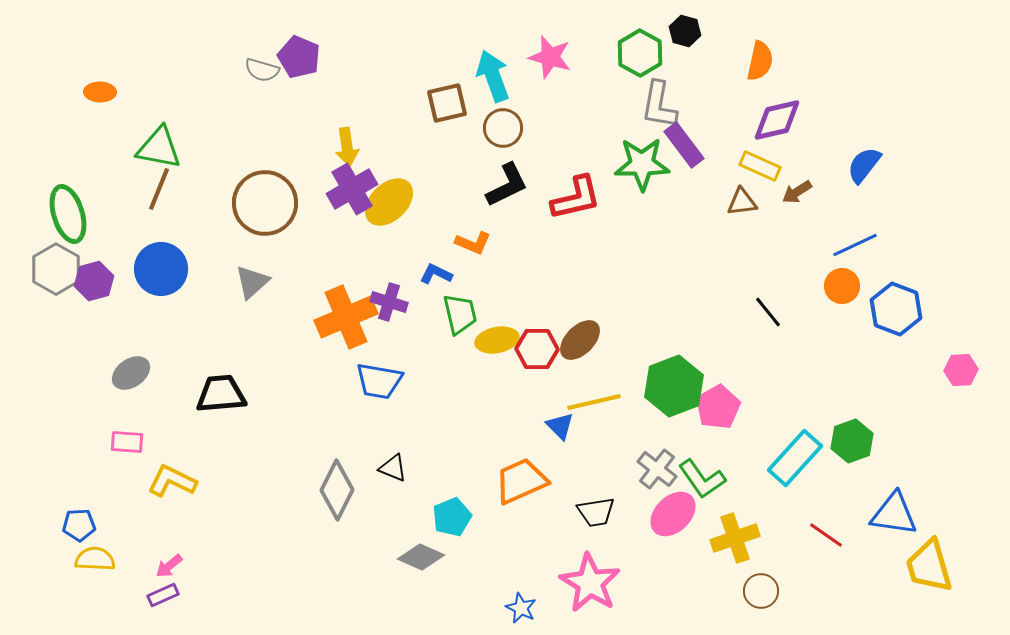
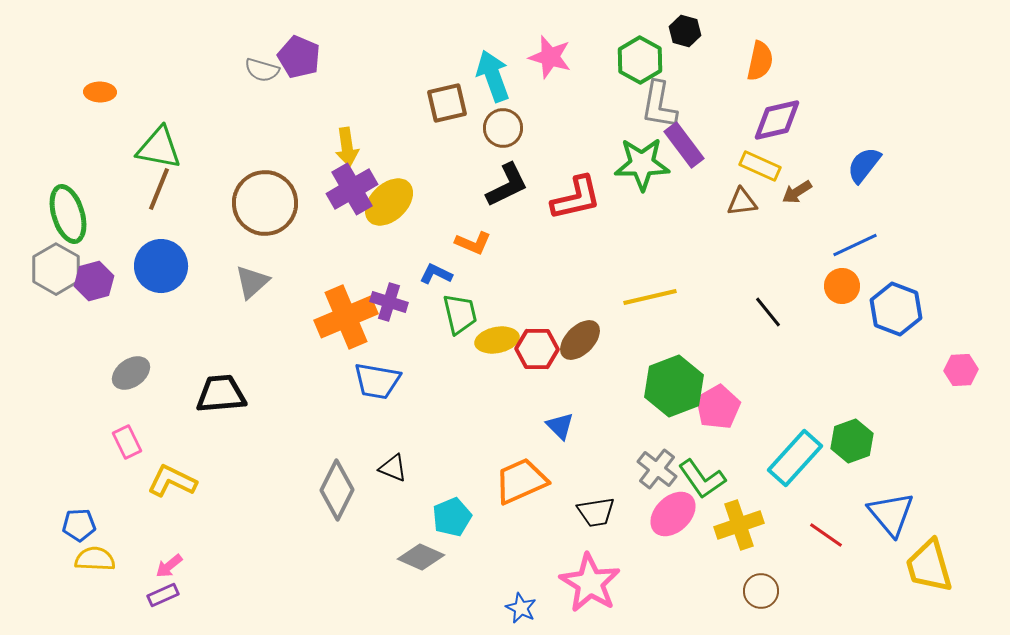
green hexagon at (640, 53): moved 7 px down
blue circle at (161, 269): moved 3 px up
blue trapezoid at (379, 381): moved 2 px left
yellow line at (594, 402): moved 56 px right, 105 px up
pink rectangle at (127, 442): rotated 60 degrees clockwise
blue triangle at (894, 514): moved 3 px left; rotated 42 degrees clockwise
yellow cross at (735, 538): moved 4 px right, 13 px up
